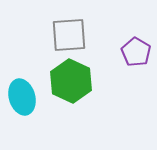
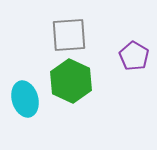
purple pentagon: moved 2 px left, 4 px down
cyan ellipse: moved 3 px right, 2 px down
